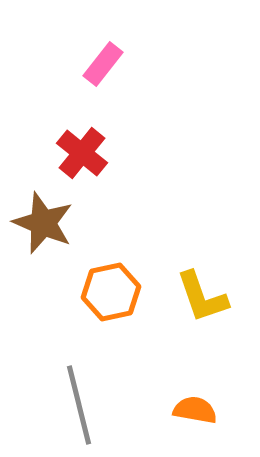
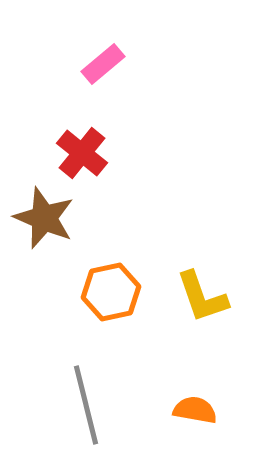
pink rectangle: rotated 12 degrees clockwise
brown star: moved 1 px right, 5 px up
gray line: moved 7 px right
